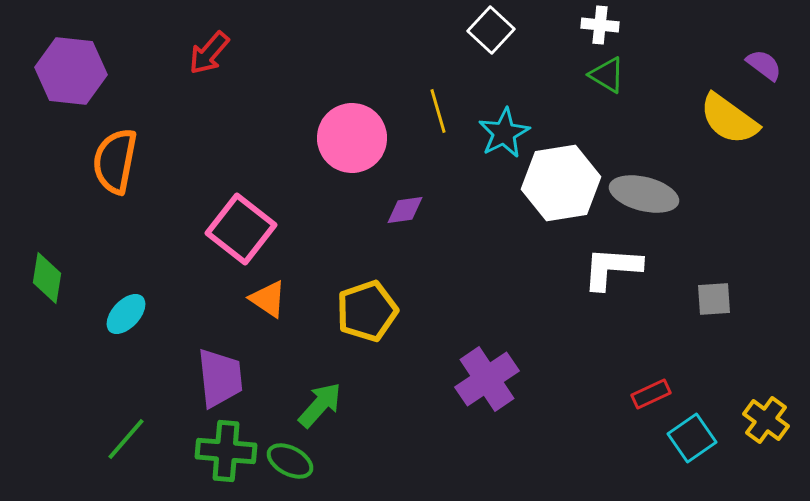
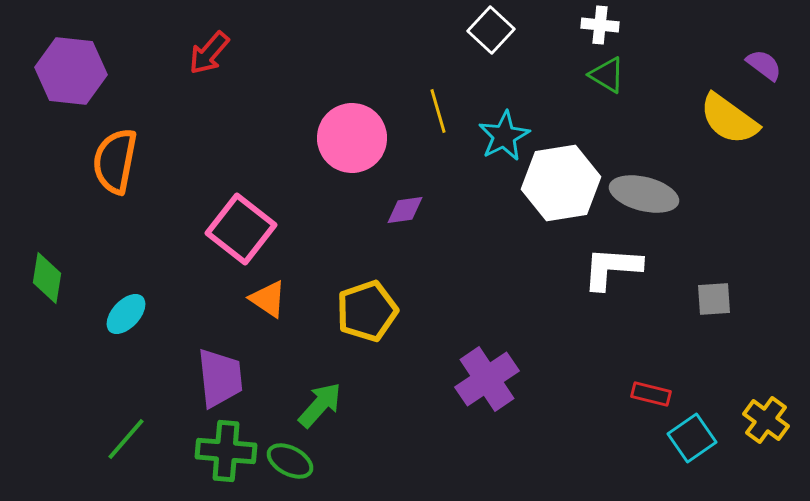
cyan star: moved 3 px down
red rectangle: rotated 39 degrees clockwise
